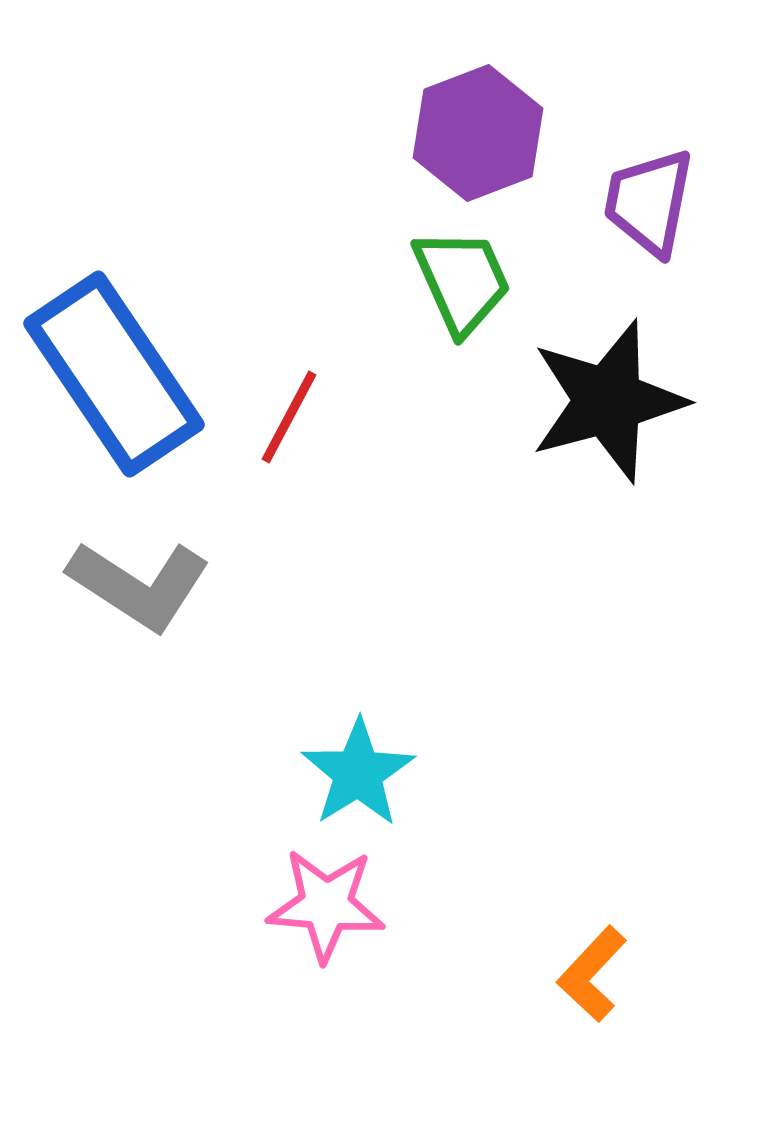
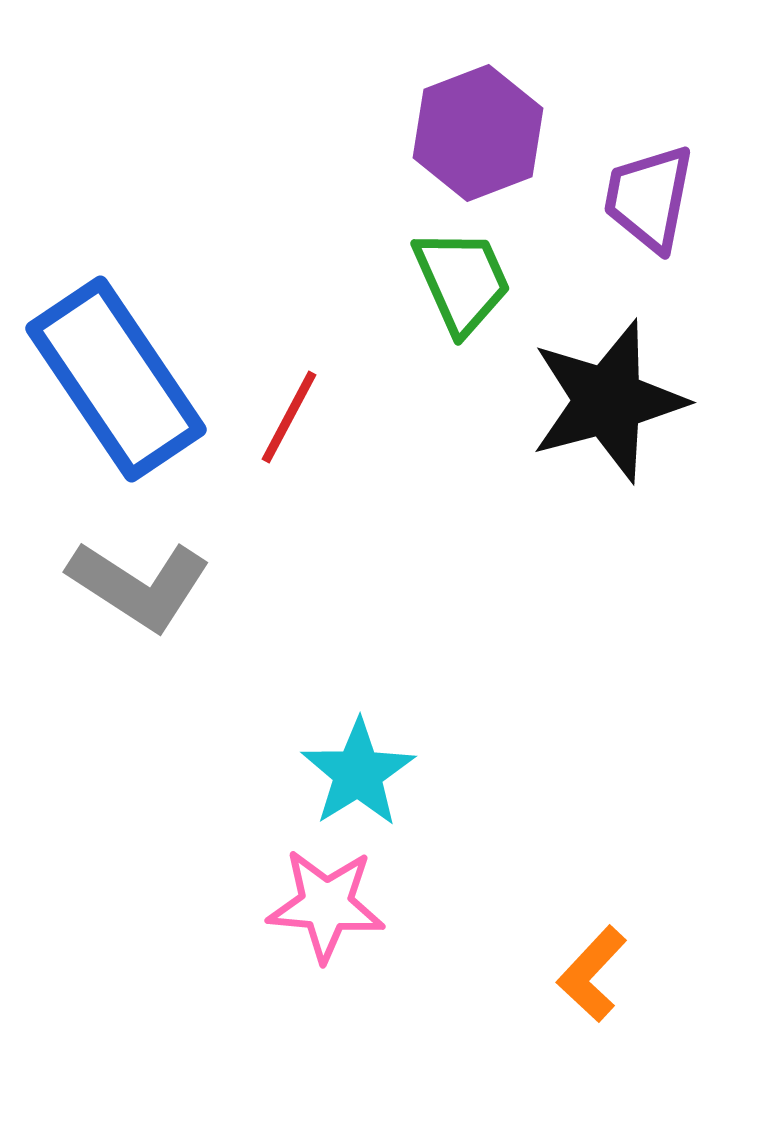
purple trapezoid: moved 4 px up
blue rectangle: moved 2 px right, 5 px down
